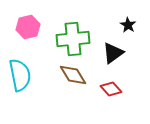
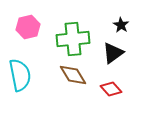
black star: moved 7 px left
